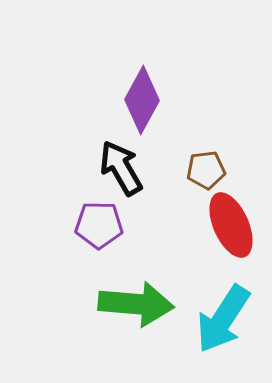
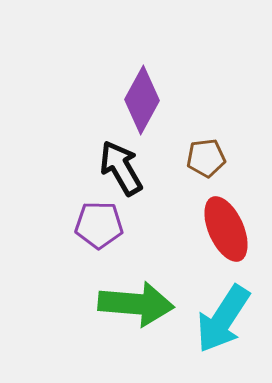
brown pentagon: moved 12 px up
red ellipse: moved 5 px left, 4 px down
